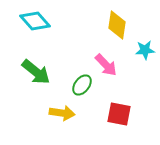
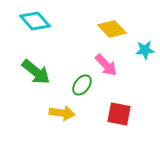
yellow diamond: moved 5 px left, 4 px down; rotated 52 degrees counterclockwise
